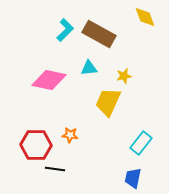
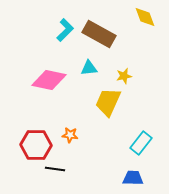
blue trapezoid: rotated 80 degrees clockwise
